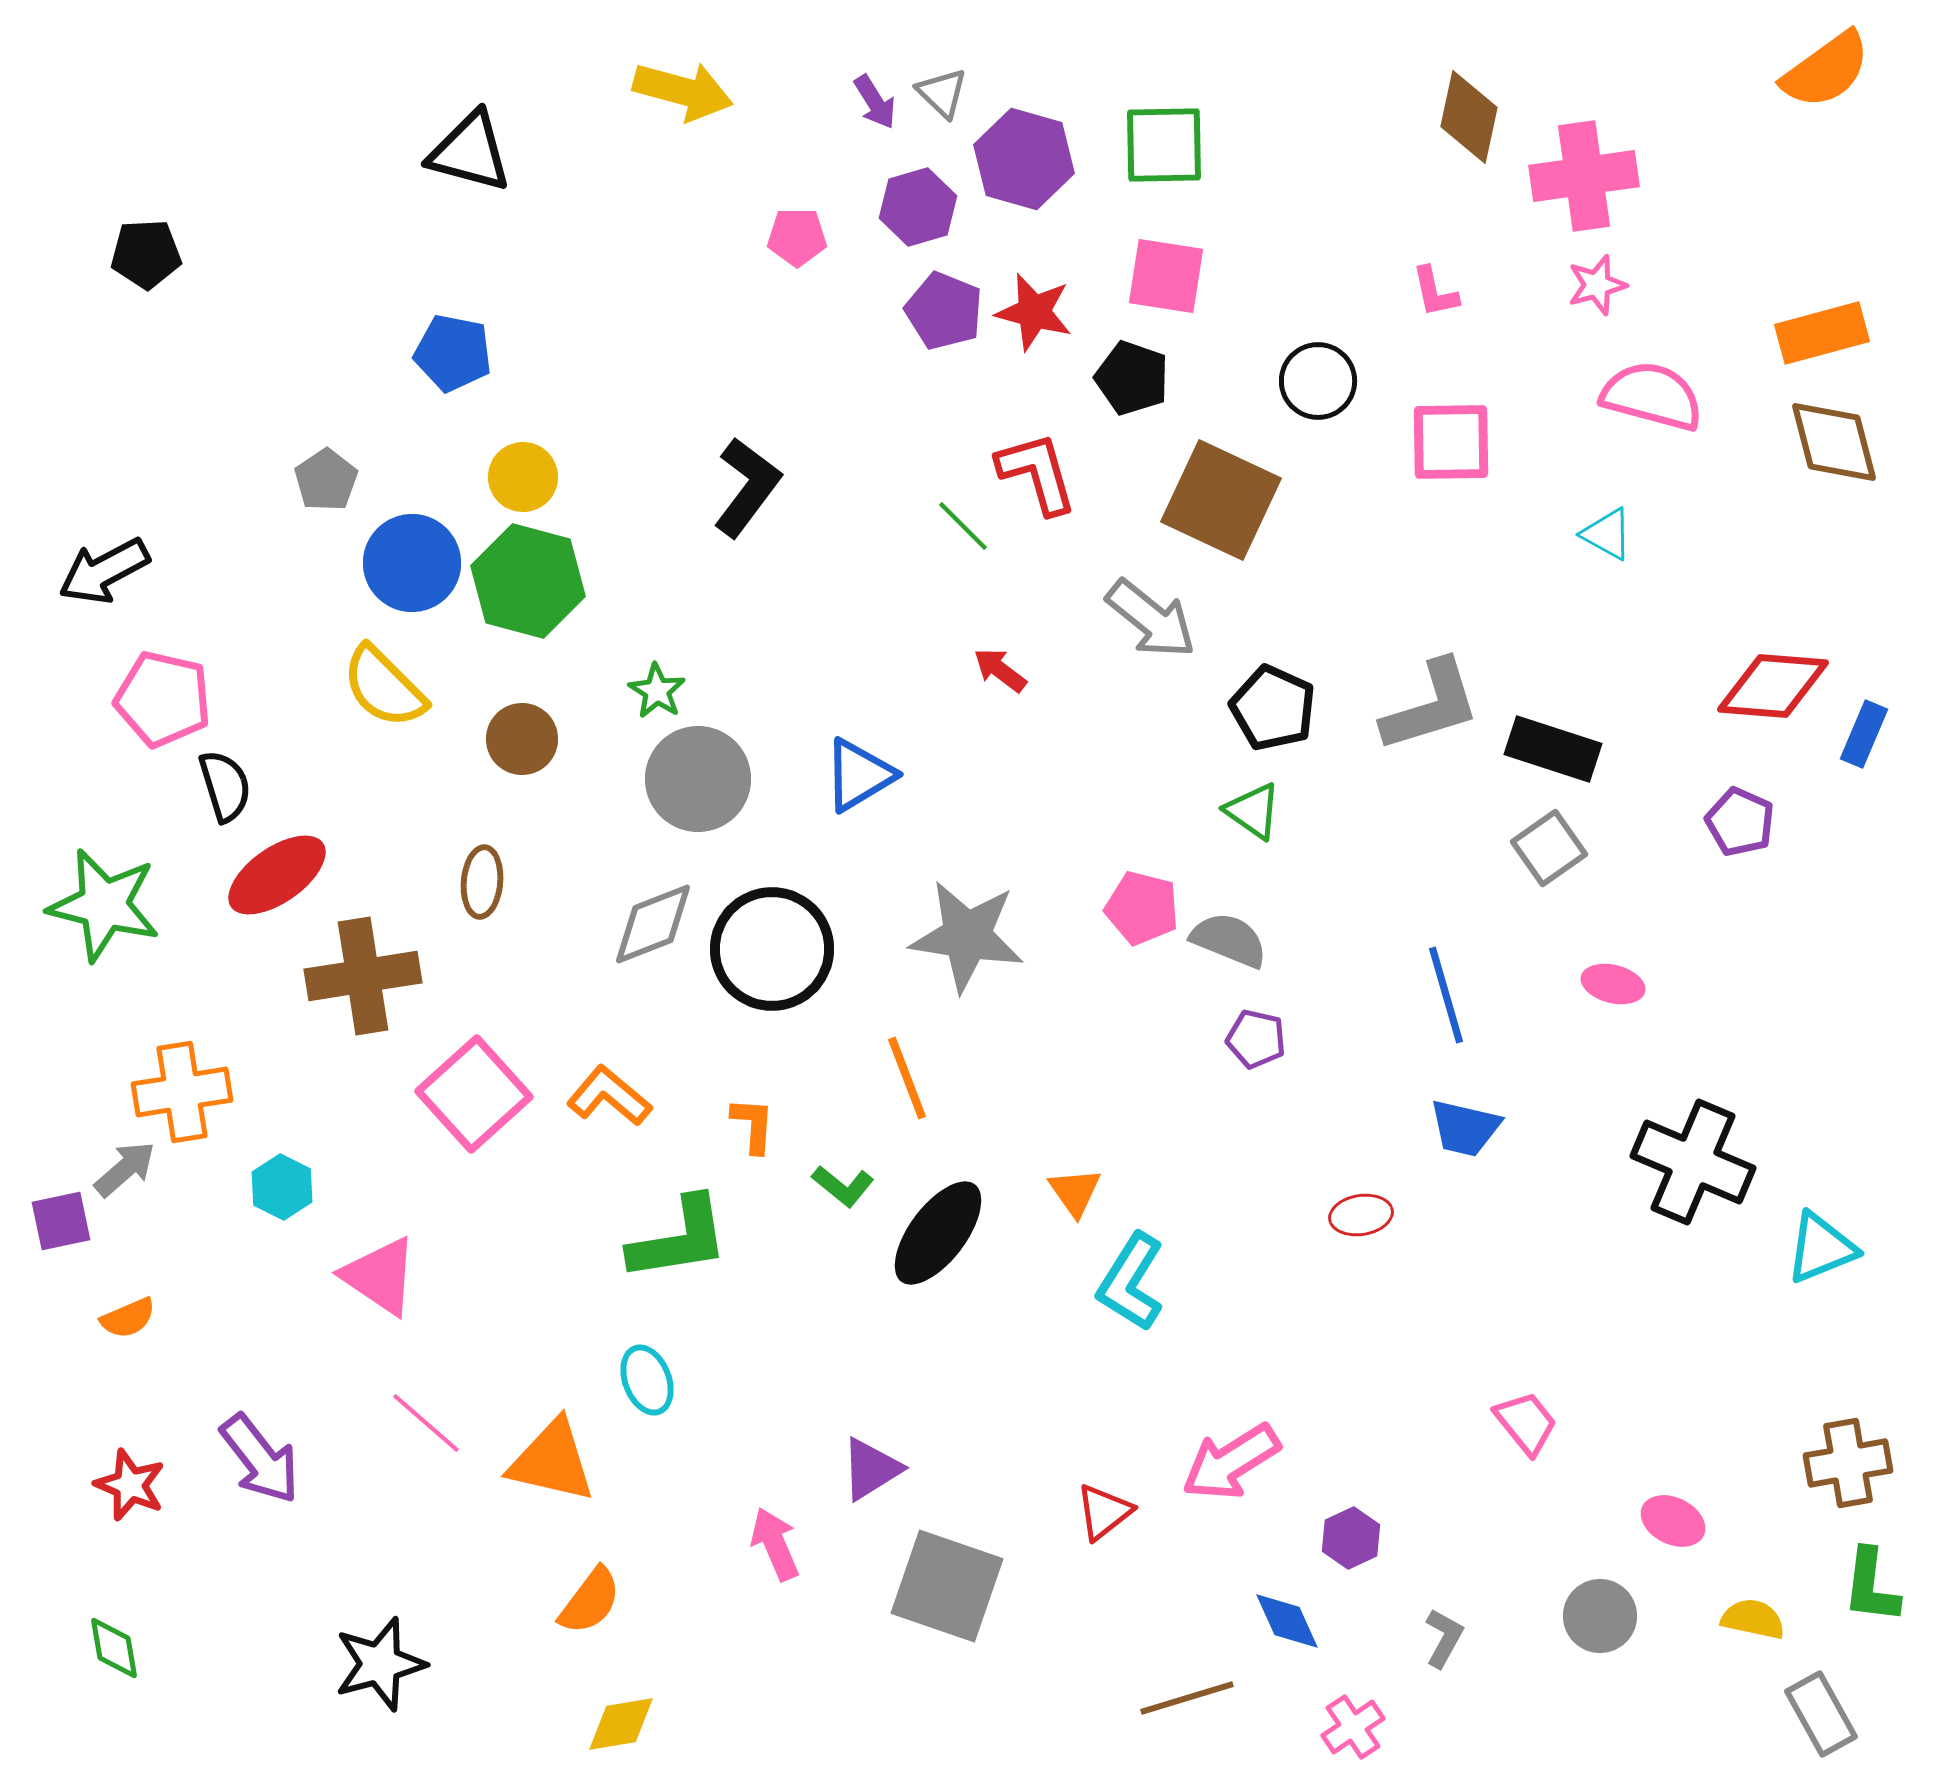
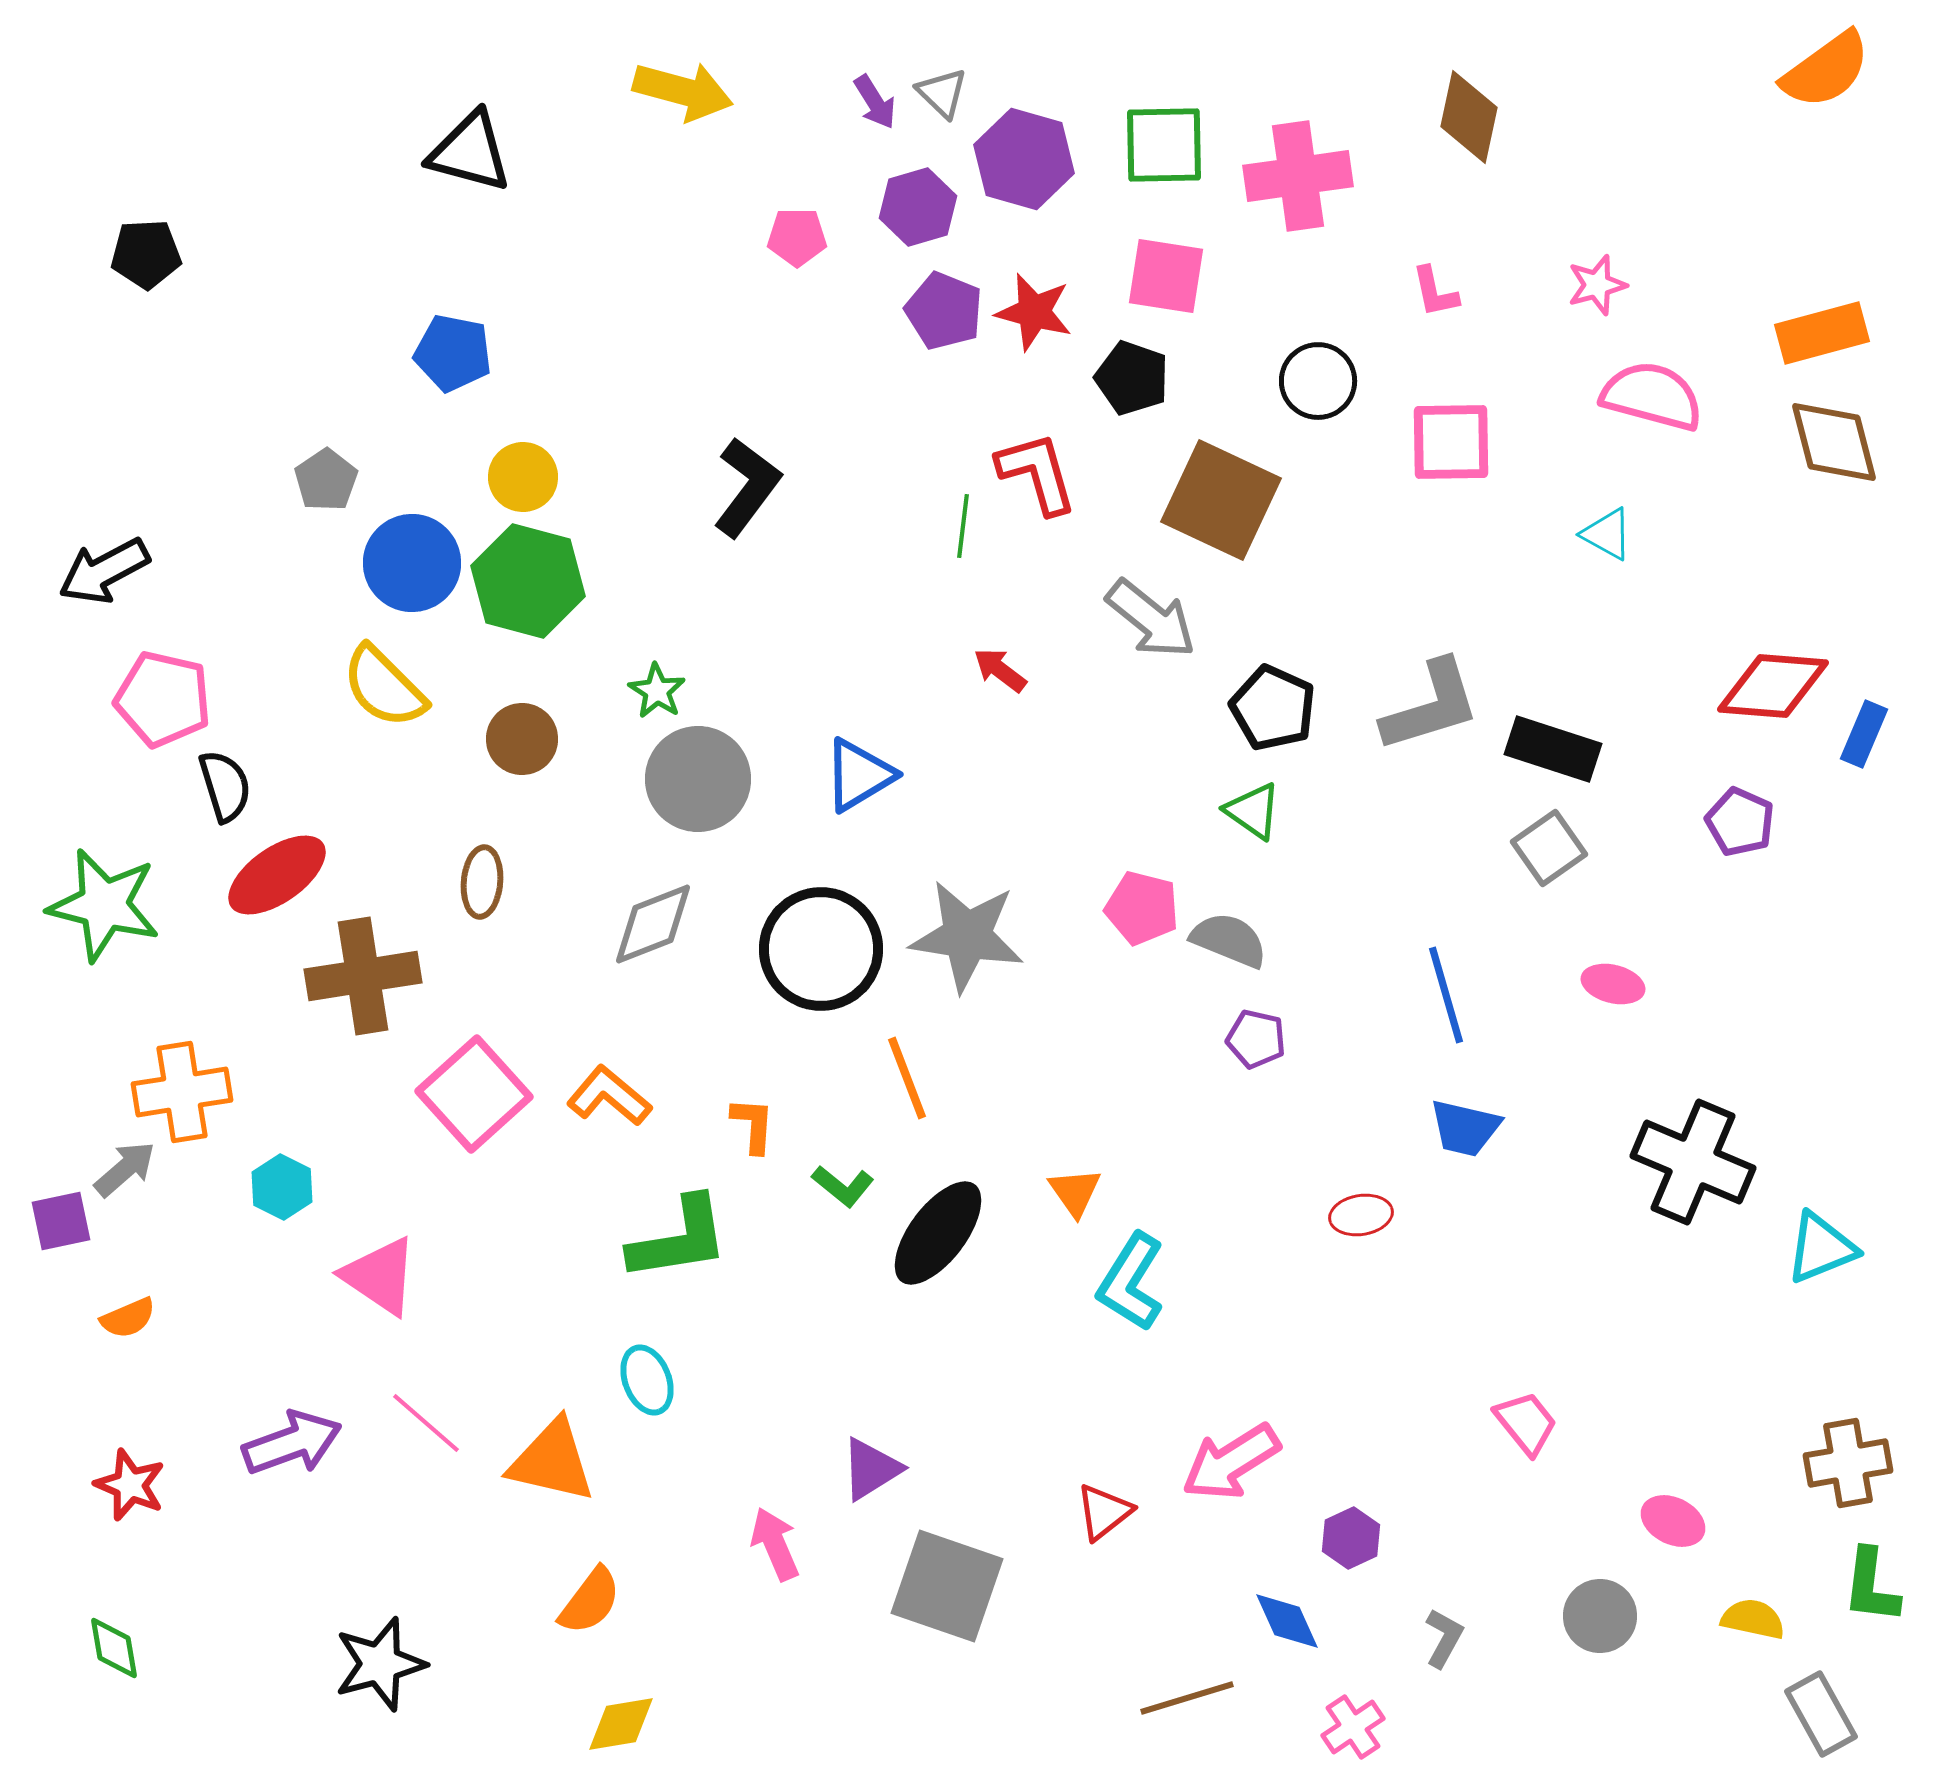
pink cross at (1584, 176): moved 286 px left
green line at (963, 526): rotated 52 degrees clockwise
black circle at (772, 949): moved 49 px right
purple arrow at (260, 1459): moved 32 px right, 16 px up; rotated 72 degrees counterclockwise
